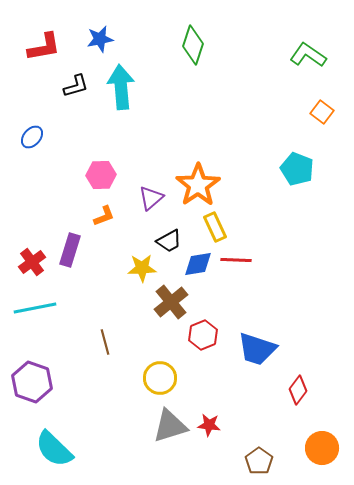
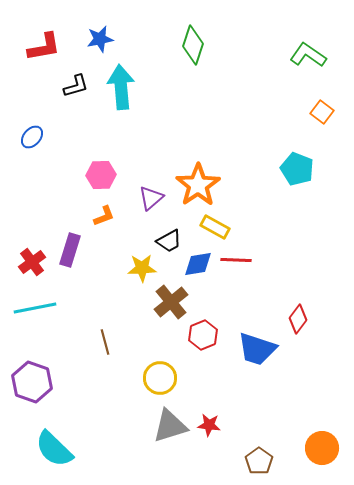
yellow rectangle: rotated 36 degrees counterclockwise
red diamond: moved 71 px up
